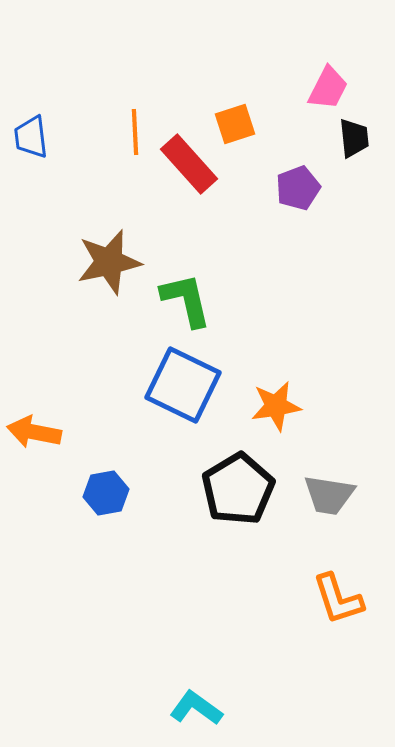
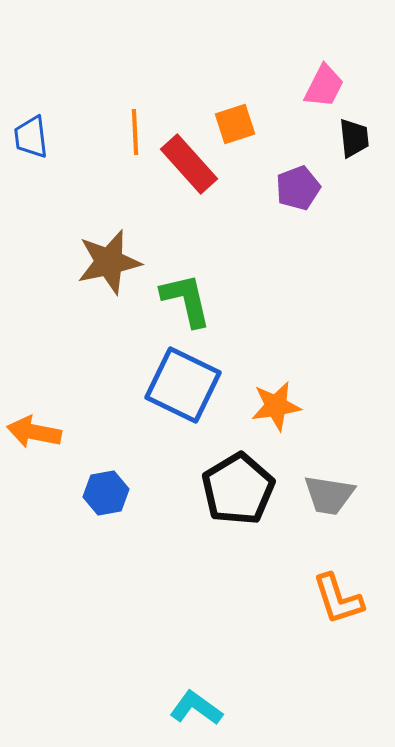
pink trapezoid: moved 4 px left, 2 px up
